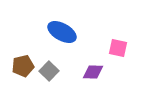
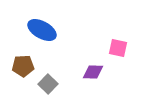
blue ellipse: moved 20 px left, 2 px up
brown pentagon: rotated 10 degrees clockwise
gray square: moved 1 px left, 13 px down
